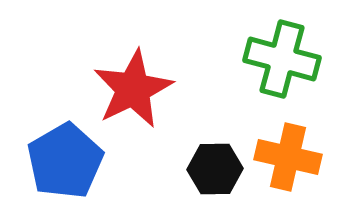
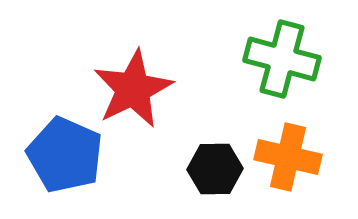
blue pentagon: moved 6 px up; rotated 18 degrees counterclockwise
